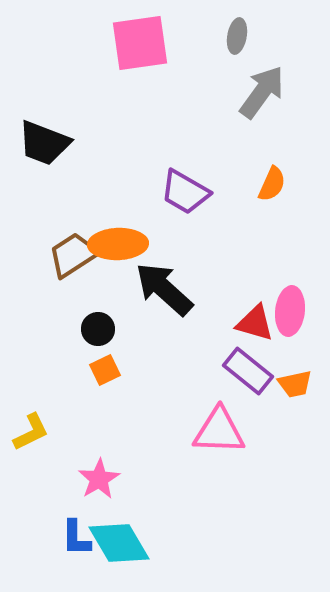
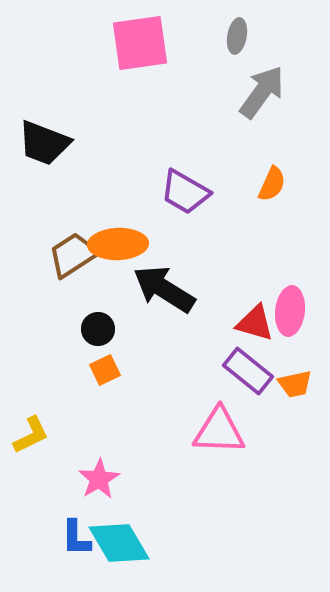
black arrow: rotated 10 degrees counterclockwise
yellow L-shape: moved 3 px down
